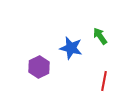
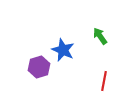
blue star: moved 8 px left, 2 px down; rotated 10 degrees clockwise
purple hexagon: rotated 10 degrees clockwise
